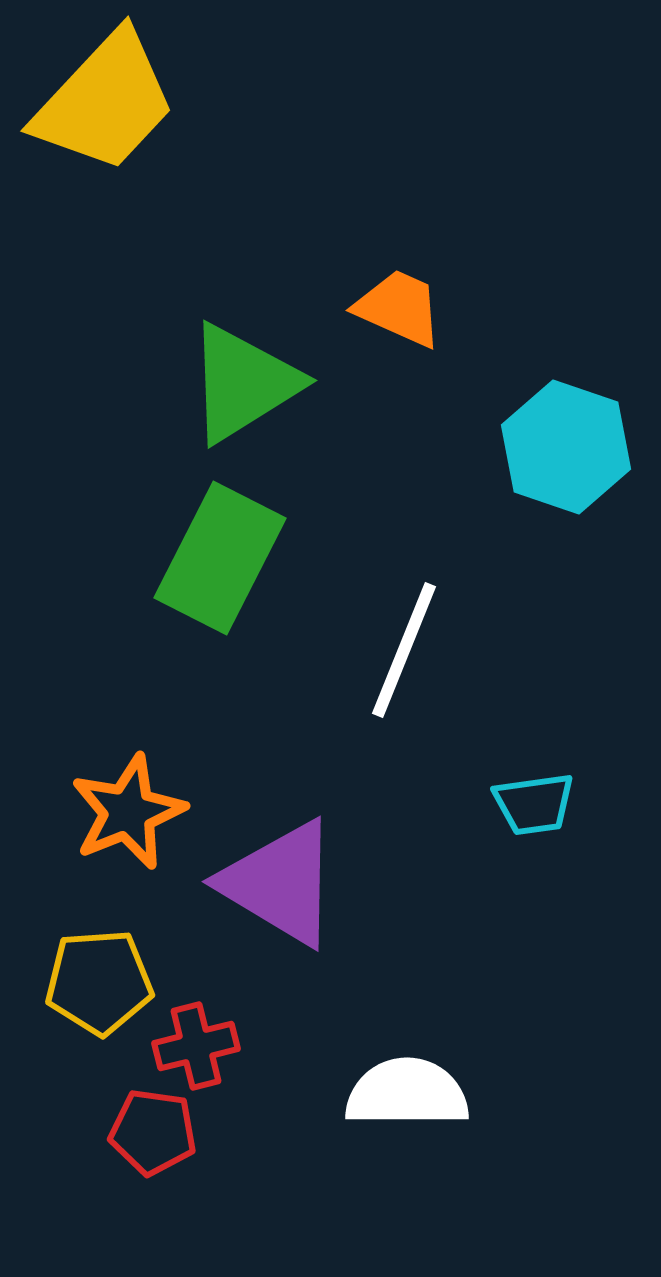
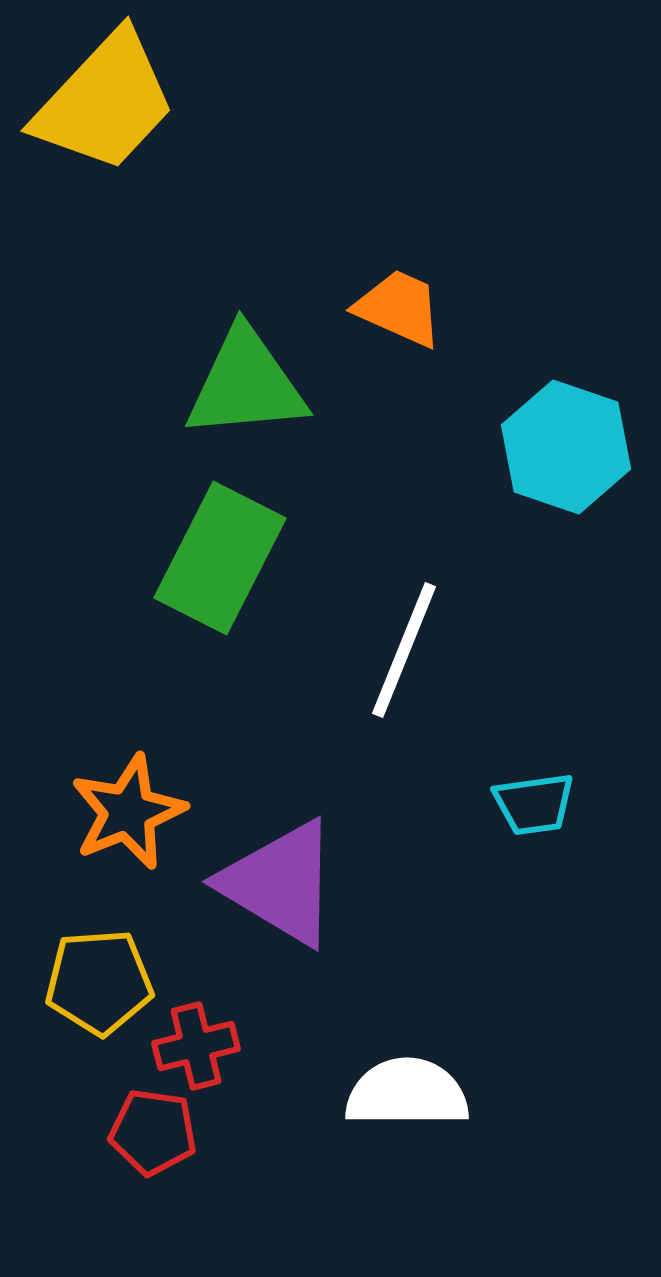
green triangle: moved 3 px right, 1 px down; rotated 27 degrees clockwise
